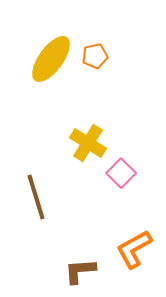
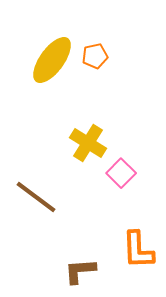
yellow ellipse: moved 1 px right, 1 px down
brown line: rotated 36 degrees counterclockwise
orange L-shape: moved 4 px right, 1 px down; rotated 63 degrees counterclockwise
